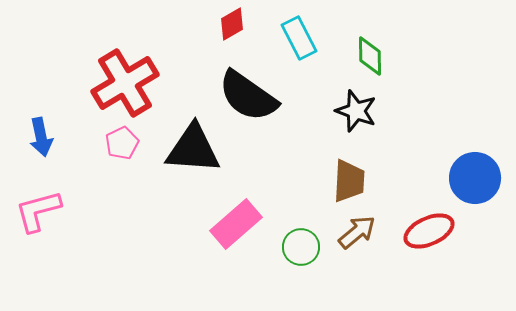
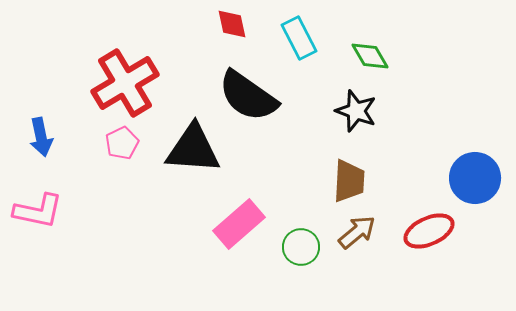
red diamond: rotated 72 degrees counterclockwise
green diamond: rotated 30 degrees counterclockwise
pink L-shape: rotated 153 degrees counterclockwise
pink rectangle: moved 3 px right
